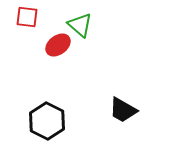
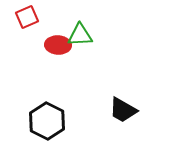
red square: rotated 30 degrees counterclockwise
green triangle: moved 10 px down; rotated 44 degrees counterclockwise
red ellipse: rotated 40 degrees clockwise
